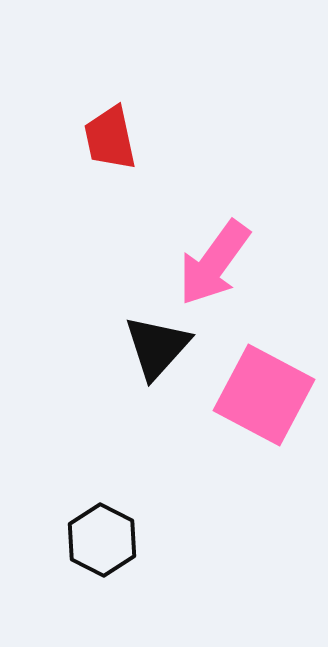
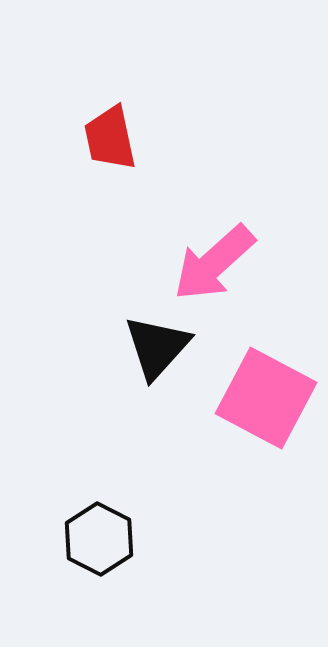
pink arrow: rotated 12 degrees clockwise
pink square: moved 2 px right, 3 px down
black hexagon: moved 3 px left, 1 px up
